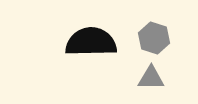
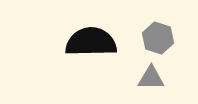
gray hexagon: moved 4 px right
